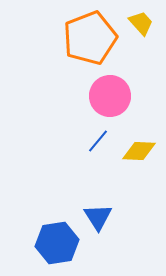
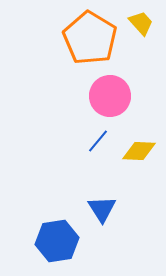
orange pentagon: rotated 20 degrees counterclockwise
blue triangle: moved 4 px right, 8 px up
blue hexagon: moved 2 px up
